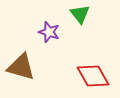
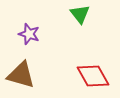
purple star: moved 20 px left, 2 px down
brown triangle: moved 8 px down
